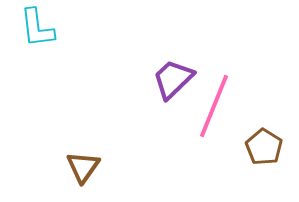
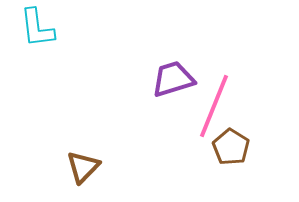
purple trapezoid: rotated 27 degrees clockwise
brown pentagon: moved 33 px left
brown triangle: rotated 9 degrees clockwise
